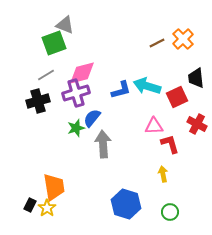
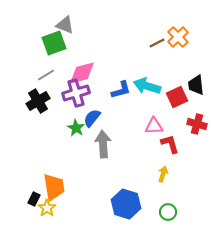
orange cross: moved 5 px left, 2 px up
black trapezoid: moved 7 px down
black cross: rotated 15 degrees counterclockwise
red cross: rotated 12 degrees counterclockwise
green star: rotated 24 degrees counterclockwise
yellow arrow: rotated 28 degrees clockwise
black rectangle: moved 4 px right, 6 px up
green circle: moved 2 px left
